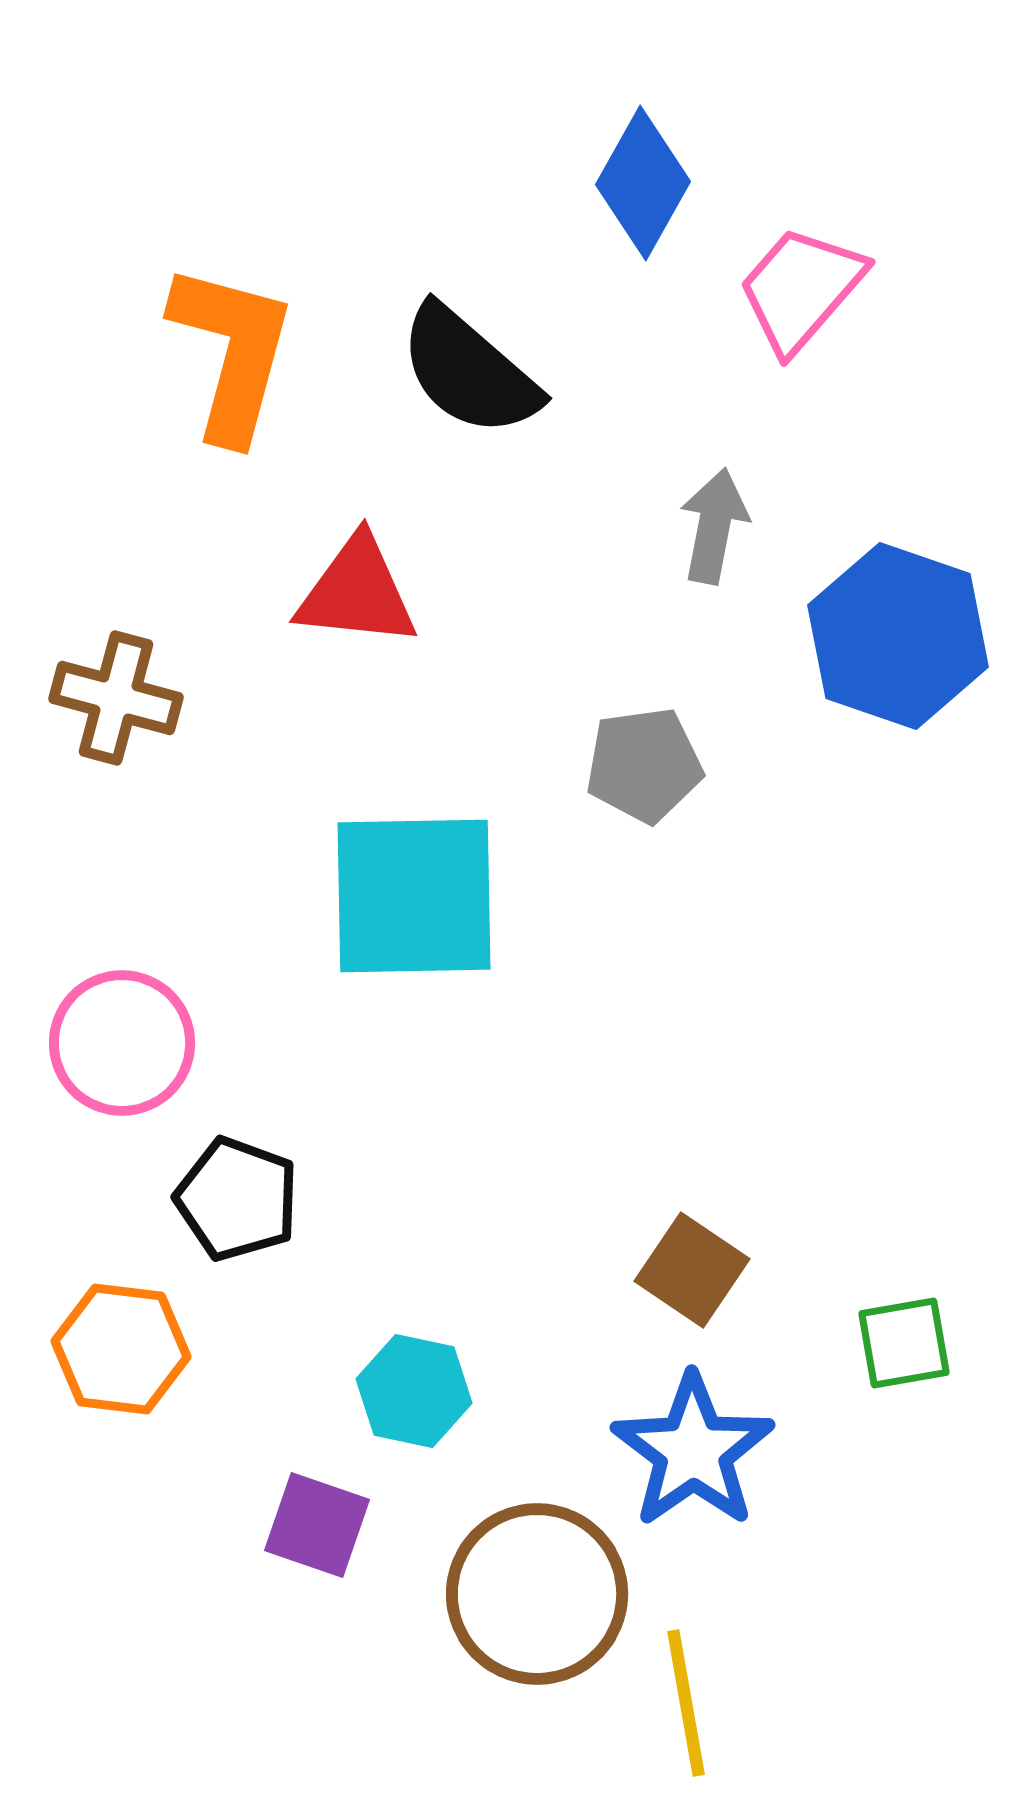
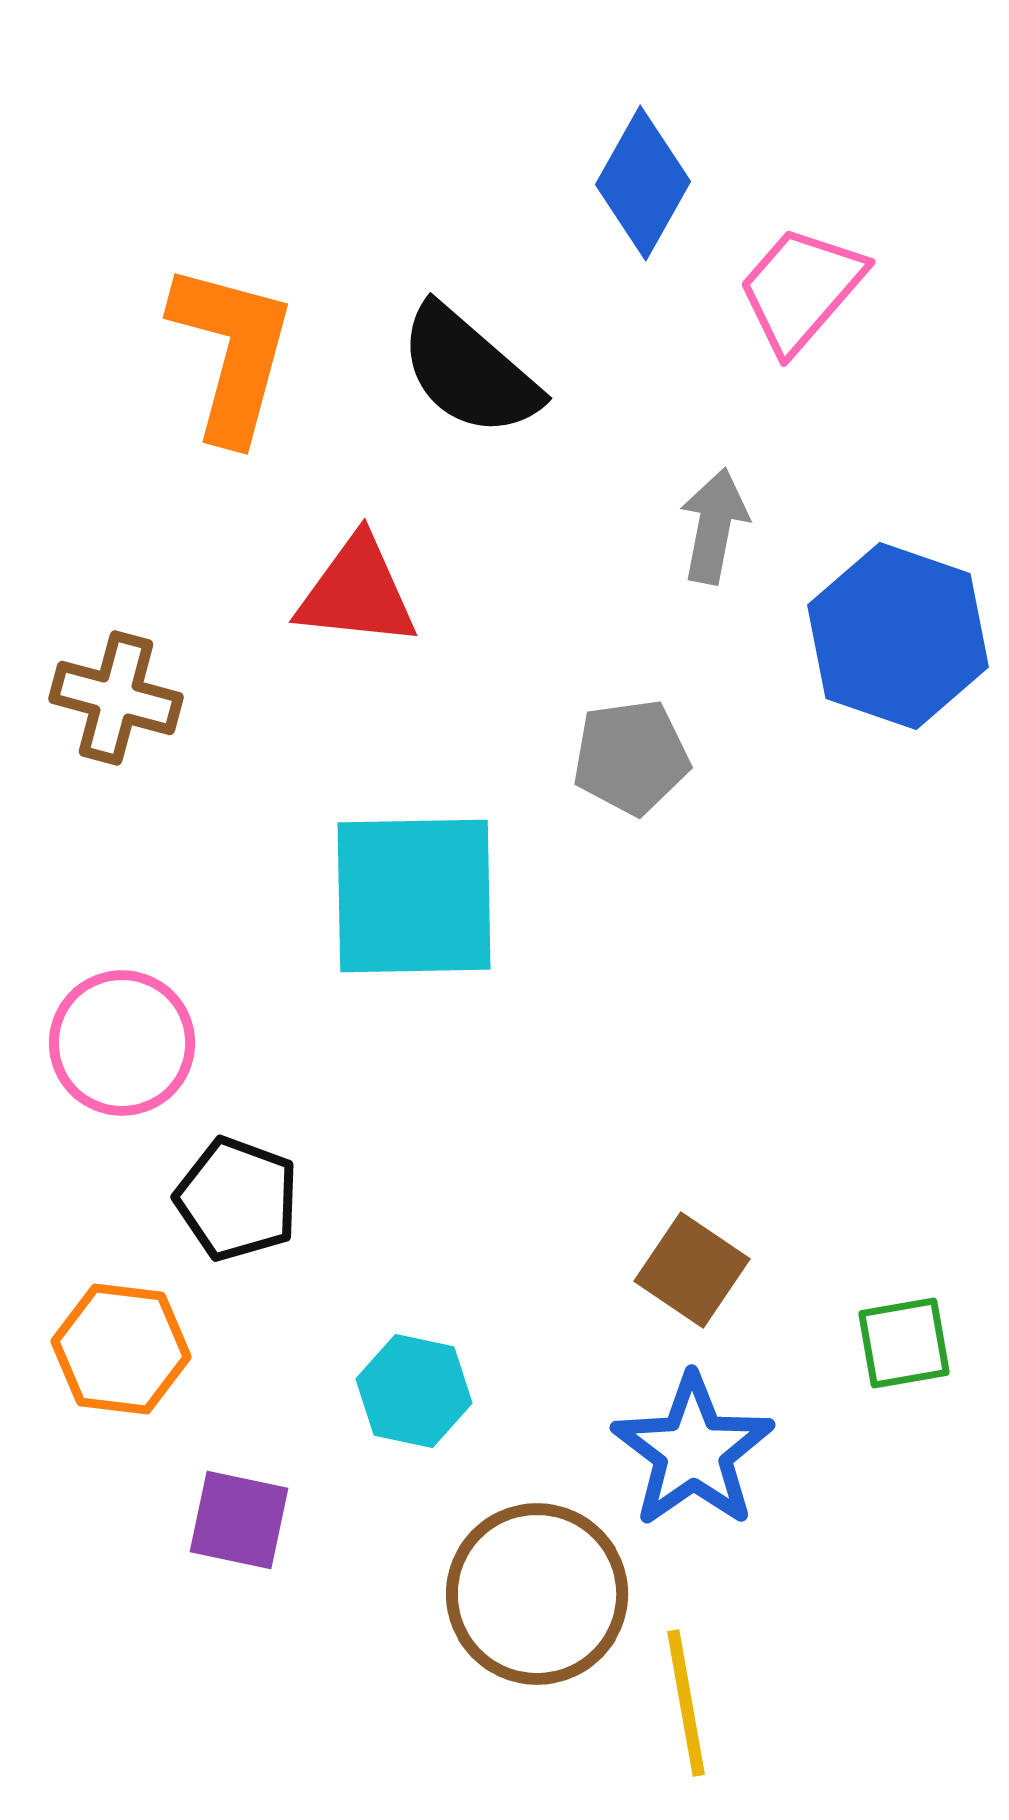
gray pentagon: moved 13 px left, 8 px up
purple square: moved 78 px left, 5 px up; rotated 7 degrees counterclockwise
